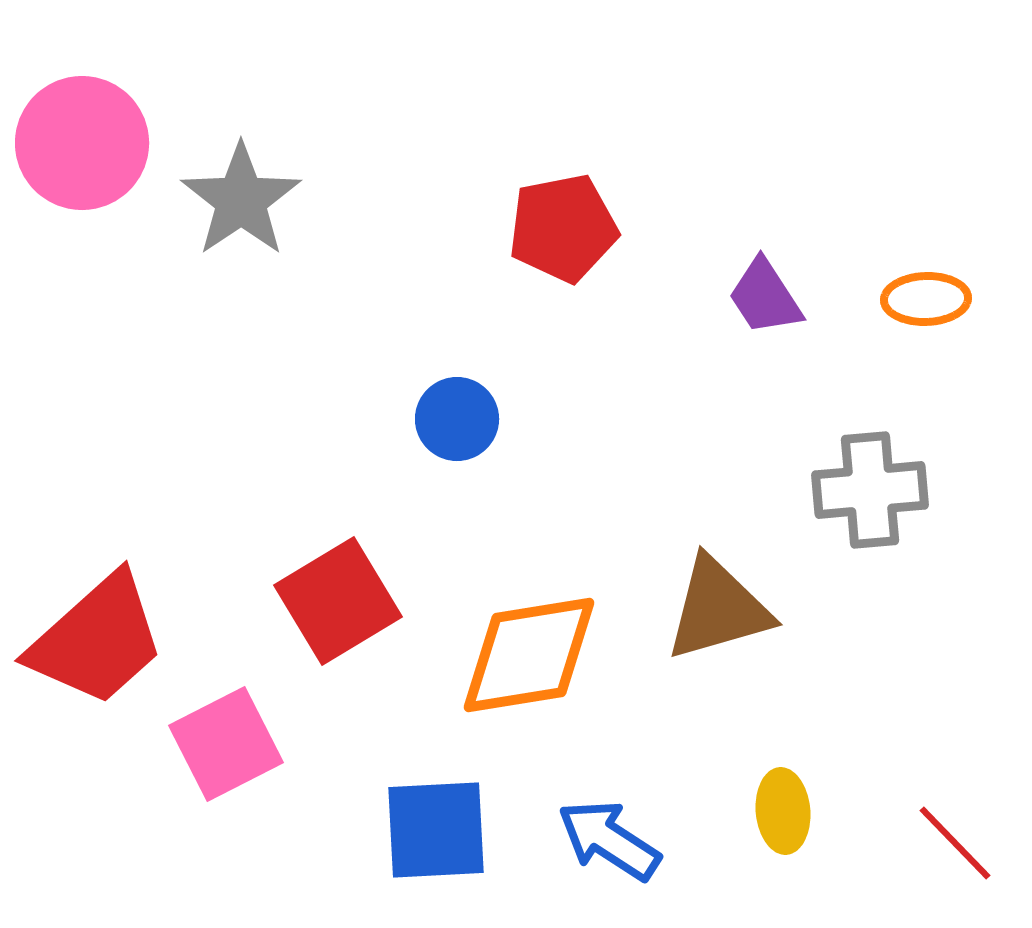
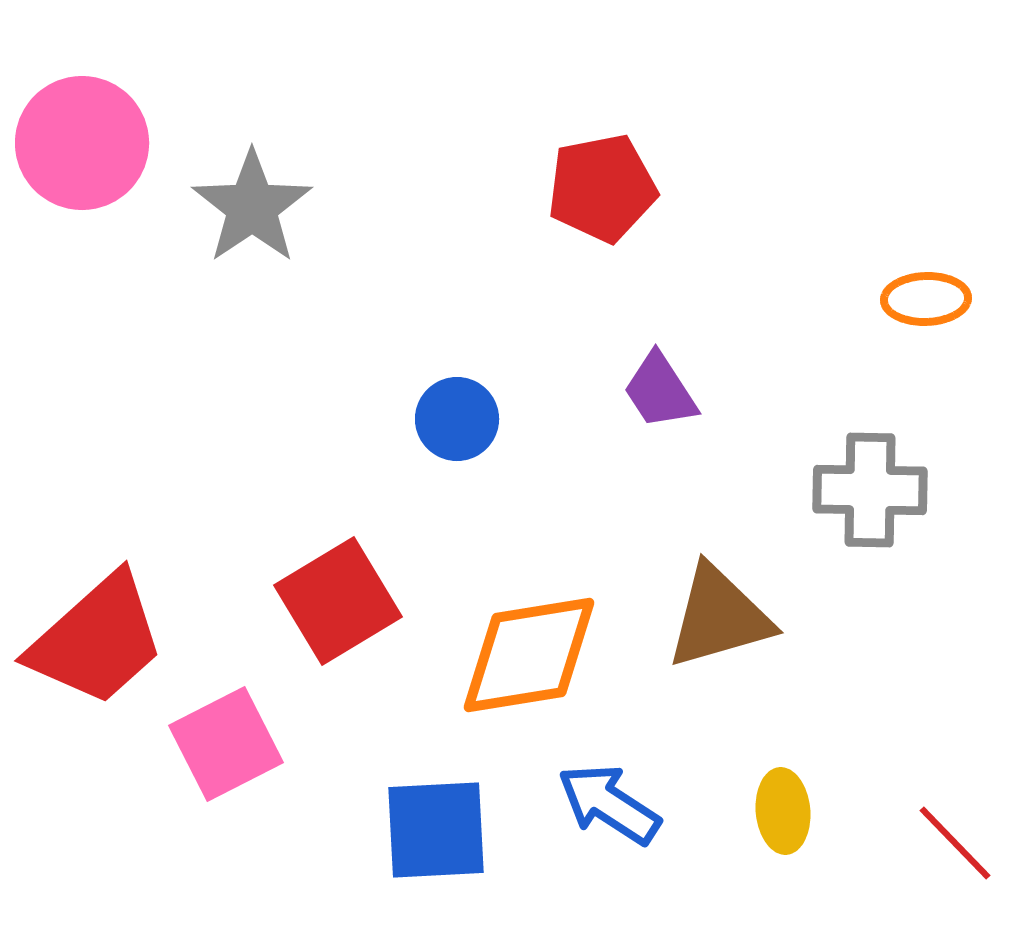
gray star: moved 11 px right, 7 px down
red pentagon: moved 39 px right, 40 px up
purple trapezoid: moved 105 px left, 94 px down
gray cross: rotated 6 degrees clockwise
brown triangle: moved 1 px right, 8 px down
blue arrow: moved 36 px up
